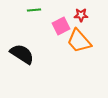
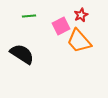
green line: moved 5 px left, 6 px down
red star: rotated 24 degrees counterclockwise
